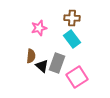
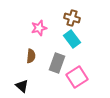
brown cross: rotated 14 degrees clockwise
black triangle: moved 20 px left, 20 px down
